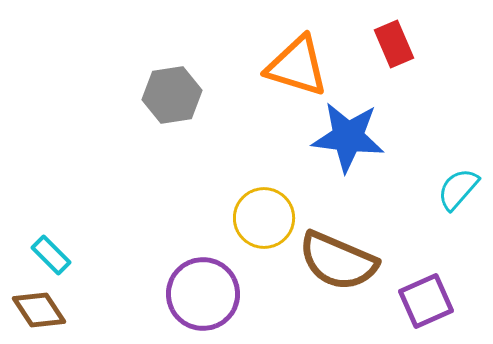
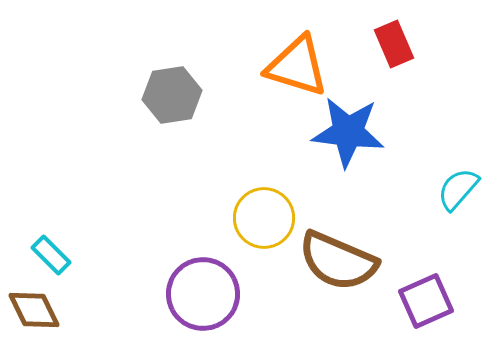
blue star: moved 5 px up
brown diamond: moved 5 px left; rotated 8 degrees clockwise
